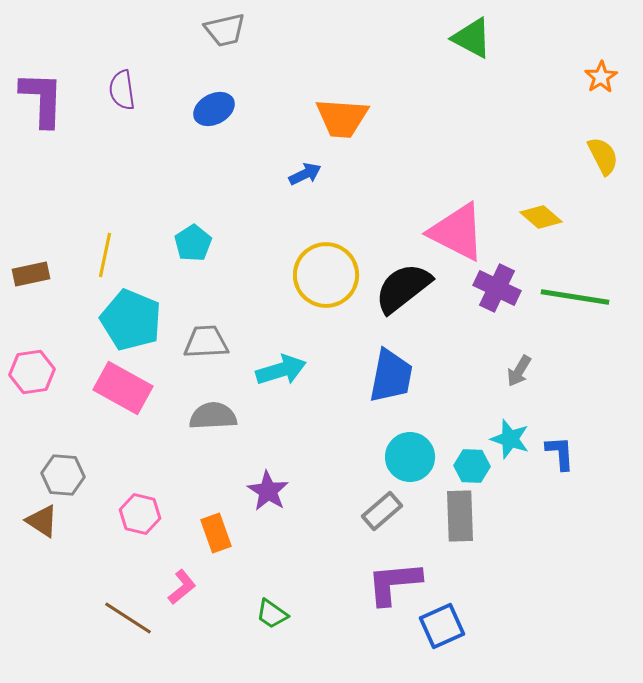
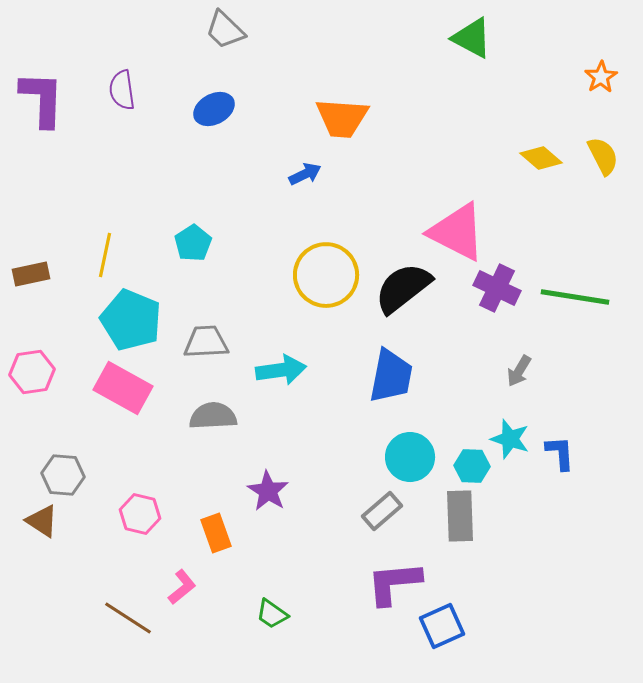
gray trapezoid at (225, 30): rotated 57 degrees clockwise
yellow diamond at (541, 217): moved 59 px up
cyan arrow at (281, 370): rotated 9 degrees clockwise
